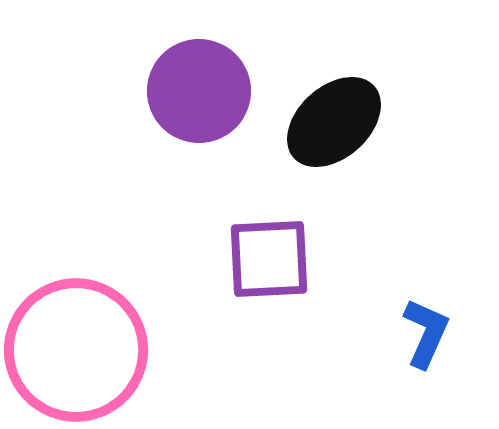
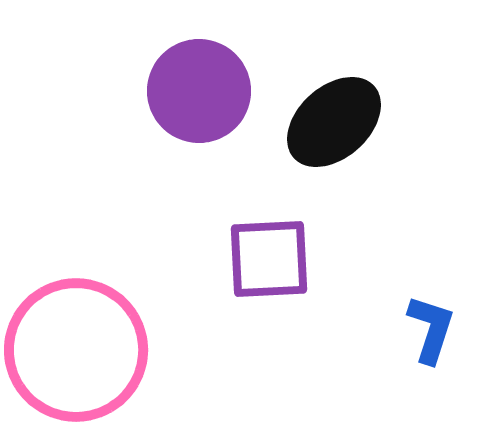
blue L-shape: moved 5 px right, 4 px up; rotated 6 degrees counterclockwise
